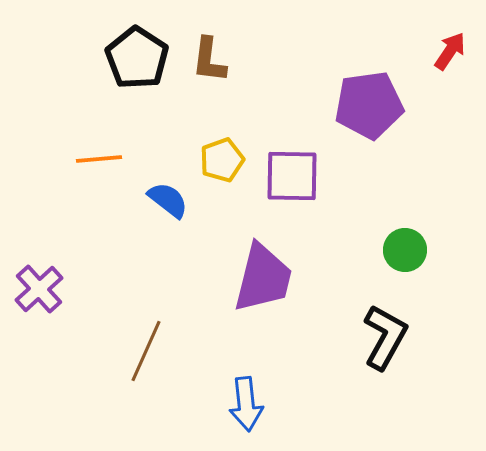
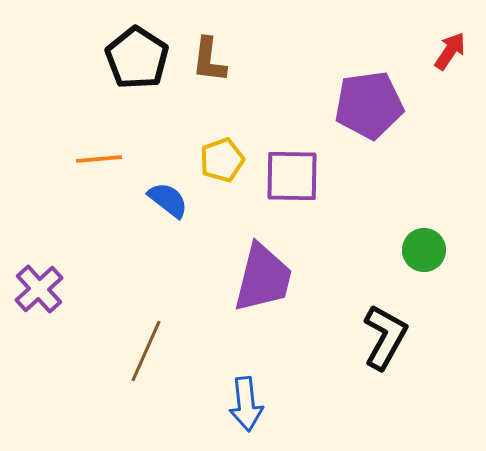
green circle: moved 19 px right
